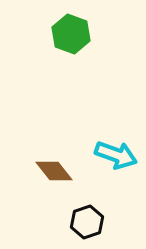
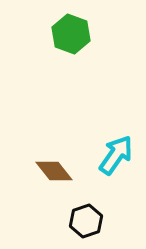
cyan arrow: rotated 75 degrees counterclockwise
black hexagon: moved 1 px left, 1 px up
